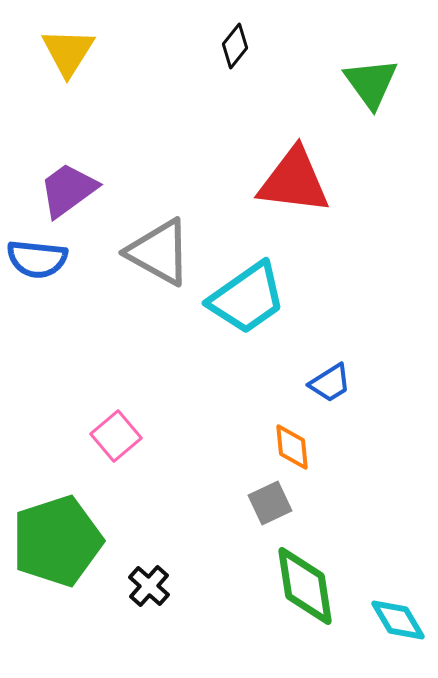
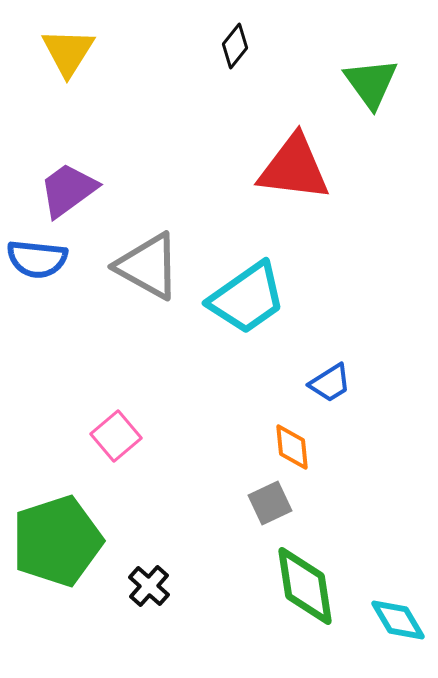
red triangle: moved 13 px up
gray triangle: moved 11 px left, 14 px down
